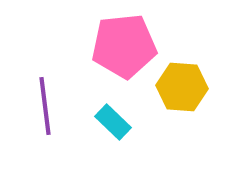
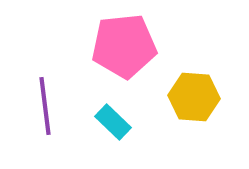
yellow hexagon: moved 12 px right, 10 px down
